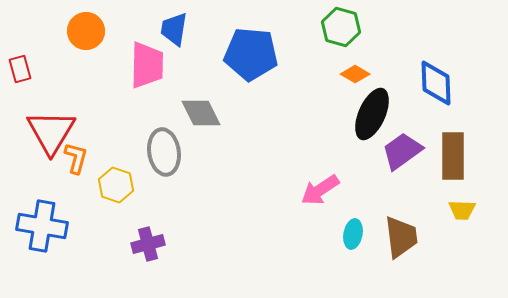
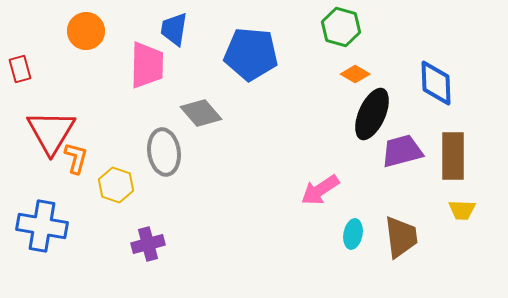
gray diamond: rotated 15 degrees counterclockwise
purple trapezoid: rotated 21 degrees clockwise
